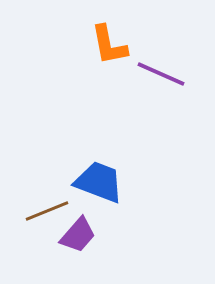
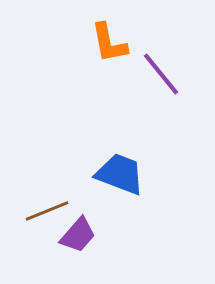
orange L-shape: moved 2 px up
purple line: rotated 27 degrees clockwise
blue trapezoid: moved 21 px right, 8 px up
